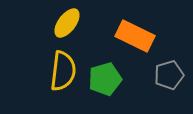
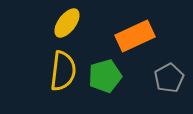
orange rectangle: rotated 51 degrees counterclockwise
gray pentagon: moved 3 px down; rotated 12 degrees counterclockwise
green pentagon: moved 3 px up
